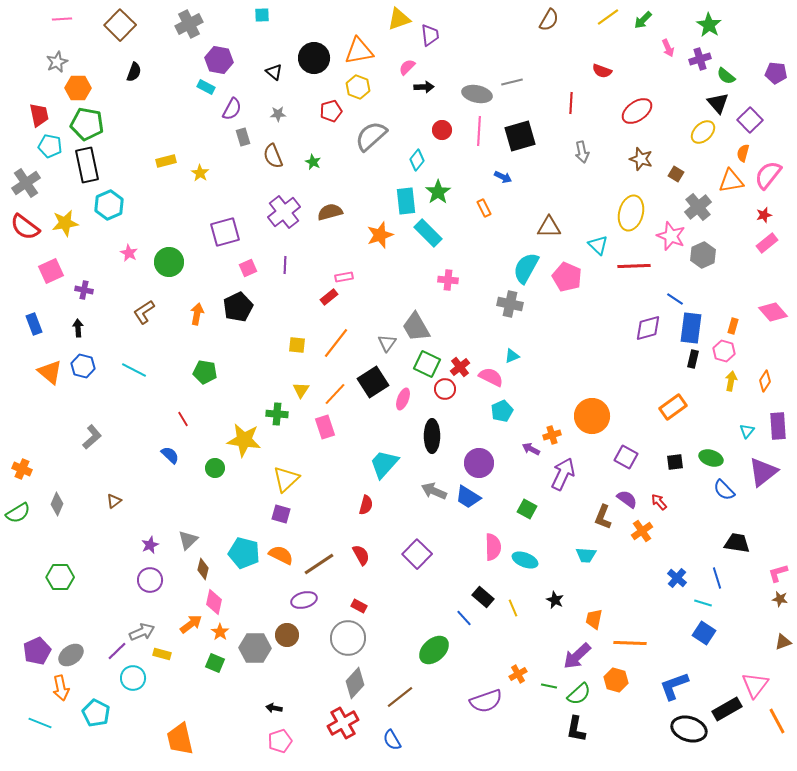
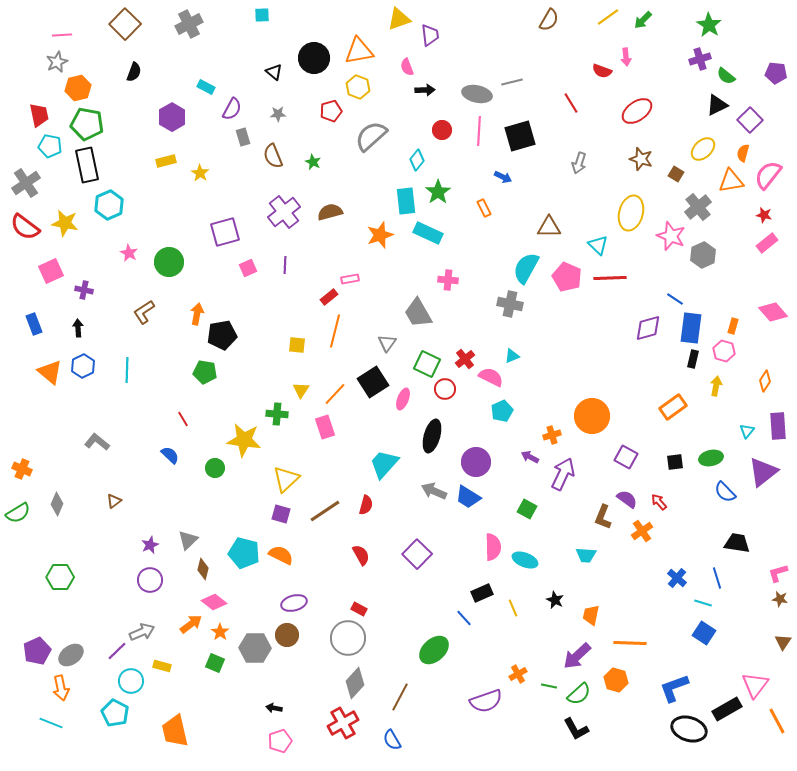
pink line at (62, 19): moved 16 px down
brown square at (120, 25): moved 5 px right, 1 px up
pink arrow at (668, 48): moved 42 px left, 9 px down; rotated 18 degrees clockwise
purple hexagon at (219, 60): moved 47 px left, 57 px down; rotated 20 degrees clockwise
pink semicircle at (407, 67): rotated 66 degrees counterclockwise
black arrow at (424, 87): moved 1 px right, 3 px down
orange hexagon at (78, 88): rotated 15 degrees counterclockwise
red line at (571, 103): rotated 35 degrees counterclockwise
black triangle at (718, 103): moved 1 px left, 2 px down; rotated 45 degrees clockwise
yellow ellipse at (703, 132): moved 17 px down
gray arrow at (582, 152): moved 3 px left, 11 px down; rotated 30 degrees clockwise
red star at (764, 215): rotated 28 degrees clockwise
yellow star at (65, 223): rotated 20 degrees clockwise
cyan rectangle at (428, 233): rotated 20 degrees counterclockwise
red line at (634, 266): moved 24 px left, 12 px down
pink rectangle at (344, 277): moved 6 px right, 2 px down
black pentagon at (238, 307): moved 16 px left, 28 px down; rotated 16 degrees clockwise
gray trapezoid at (416, 327): moved 2 px right, 14 px up
orange line at (336, 343): moved 1 px left, 12 px up; rotated 24 degrees counterclockwise
blue hexagon at (83, 366): rotated 20 degrees clockwise
red cross at (460, 367): moved 5 px right, 8 px up
cyan line at (134, 370): moved 7 px left; rotated 65 degrees clockwise
yellow arrow at (731, 381): moved 15 px left, 5 px down
black ellipse at (432, 436): rotated 16 degrees clockwise
gray L-shape at (92, 437): moved 5 px right, 5 px down; rotated 100 degrees counterclockwise
purple arrow at (531, 449): moved 1 px left, 8 px down
green ellipse at (711, 458): rotated 30 degrees counterclockwise
purple circle at (479, 463): moved 3 px left, 1 px up
blue semicircle at (724, 490): moved 1 px right, 2 px down
brown line at (319, 564): moved 6 px right, 53 px up
black rectangle at (483, 597): moved 1 px left, 4 px up; rotated 65 degrees counterclockwise
purple ellipse at (304, 600): moved 10 px left, 3 px down
pink diamond at (214, 602): rotated 65 degrees counterclockwise
red rectangle at (359, 606): moved 3 px down
orange trapezoid at (594, 619): moved 3 px left, 4 px up
brown triangle at (783, 642): rotated 36 degrees counterclockwise
yellow rectangle at (162, 654): moved 12 px down
cyan circle at (133, 678): moved 2 px left, 3 px down
blue L-shape at (674, 686): moved 2 px down
brown line at (400, 697): rotated 24 degrees counterclockwise
cyan pentagon at (96, 713): moved 19 px right
cyan line at (40, 723): moved 11 px right
black L-shape at (576, 729): rotated 40 degrees counterclockwise
orange trapezoid at (180, 739): moved 5 px left, 8 px up
